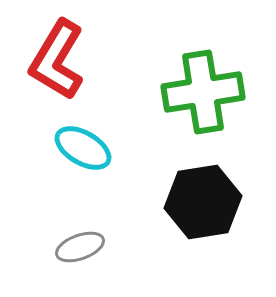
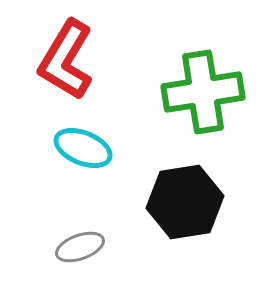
red L-shape: moved 9 px right
cyan ellipse: rotated 8 degrees counterclockwise
black hexagon: moved 18 px left
